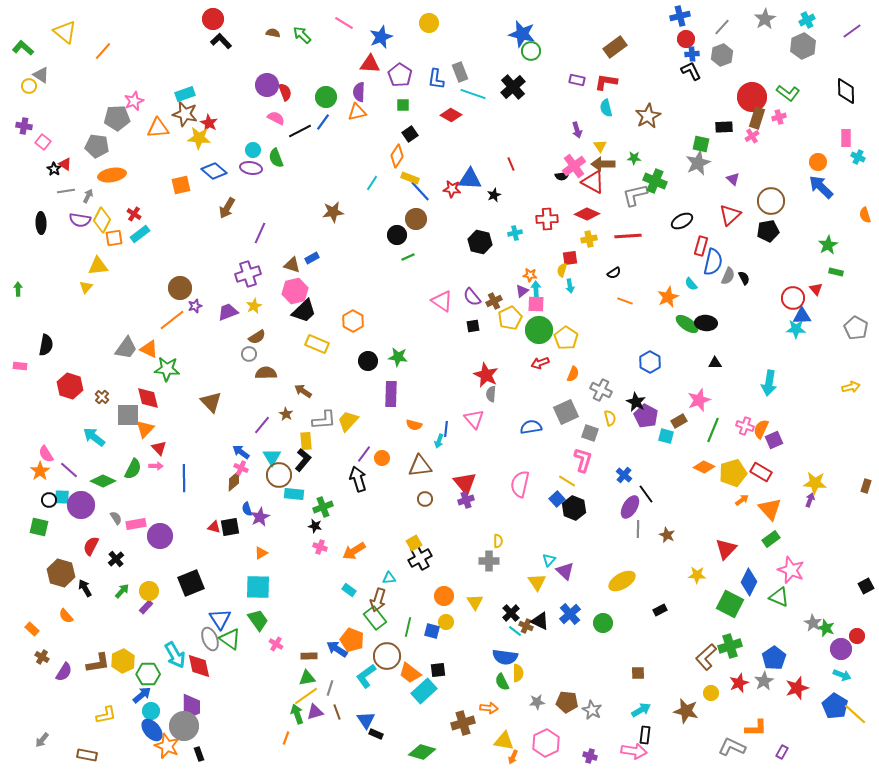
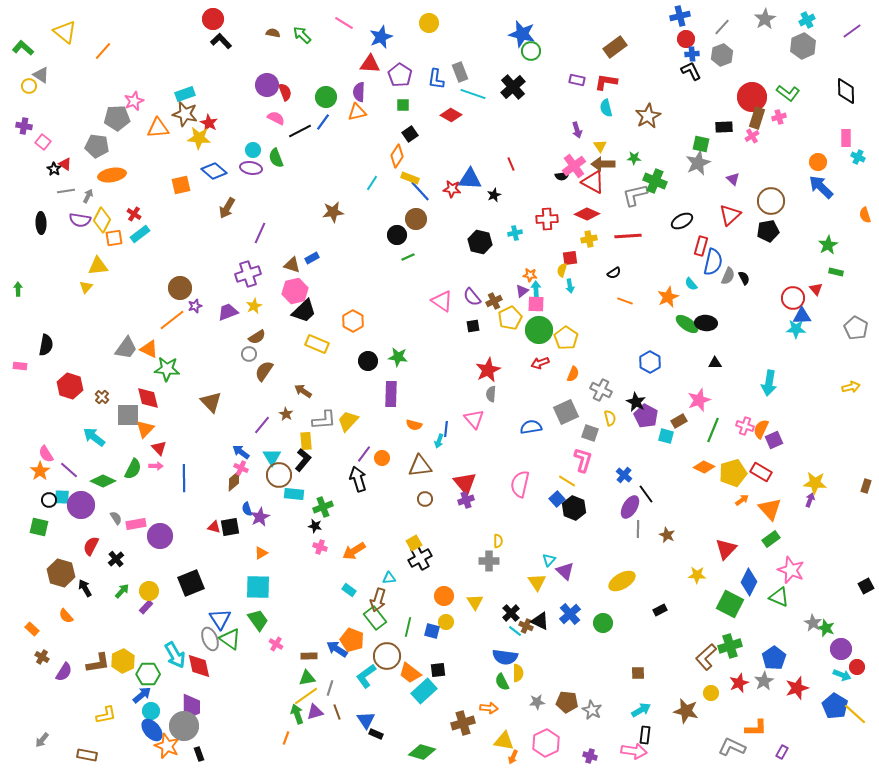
brown semicircle at (266, 373): moved 2 px left, 2 px up; rotated 55 degrees counterclockwise
red star at (486, 375): moved 2 px right, 5 px up; rotated 20 degrees clockwise
red circle at (857, 636): moved 31 px down
